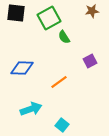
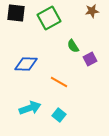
green semicircle: moved 9 px right, 9 px down
purple square: moved 2 px up
blue diamond: moved 4 px right, 4 px up
orange line: rotated 66 degrees clockwise
cyan arrow: moved 1 px left, 1 px up
cyan square: moved 3 px left, 10 px up
